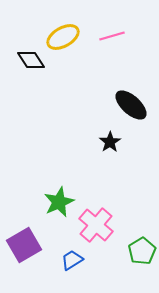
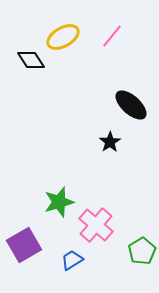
pink line: rotated 35 degrees counterclockwise
green star: rotated 8 degrees clockwise
